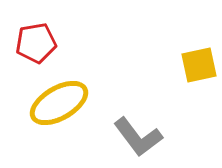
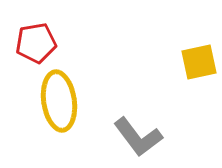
yellow square: moved 3 px up
yellow ellipse: moved 2 px up; rotated 68 degrees counterclockwise
